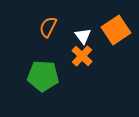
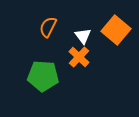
orange square: rotated 16 degrees counterclockwise
orange cross: moved 3 px left, 1 px down
